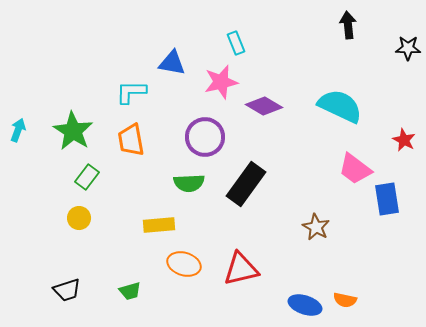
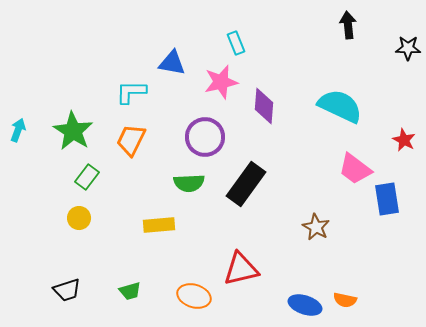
purple diamond: rotated 63 degrees clockwise
orange trapezoid: rotated 36 degrees clockwise
orange ellipse: moved 10 px right, 32 px down
